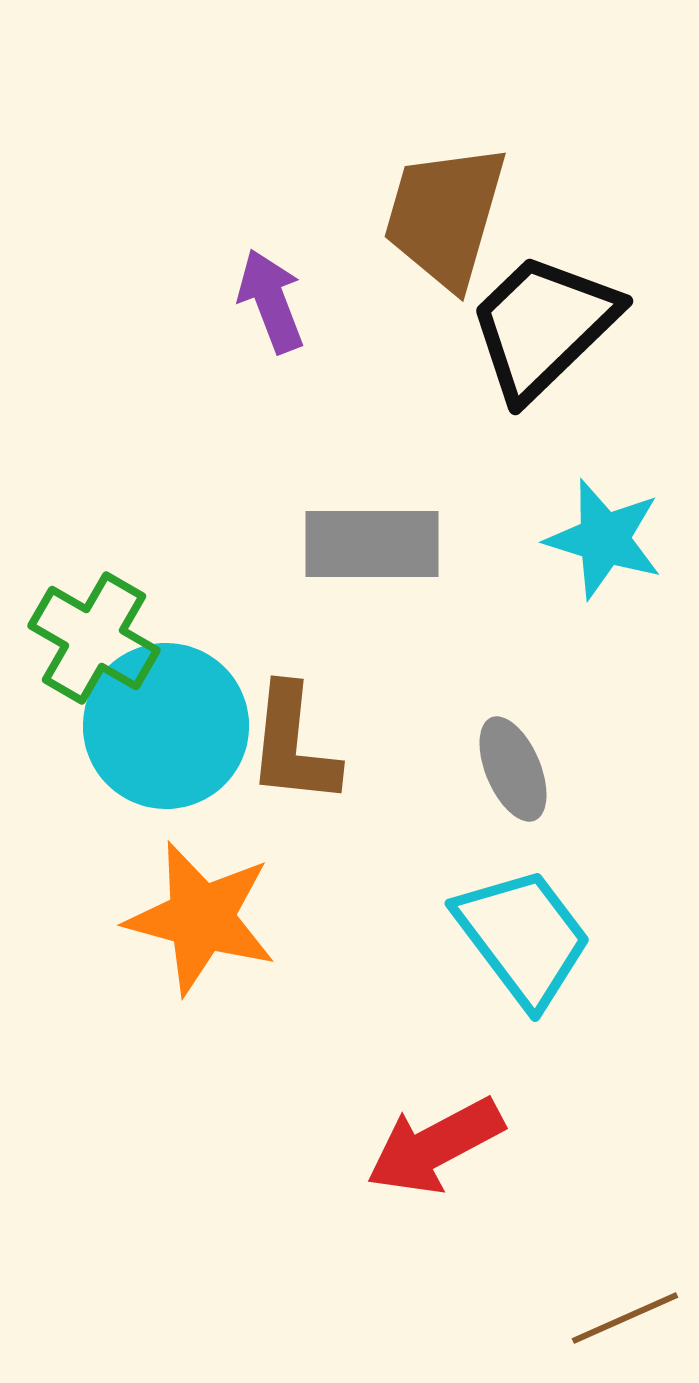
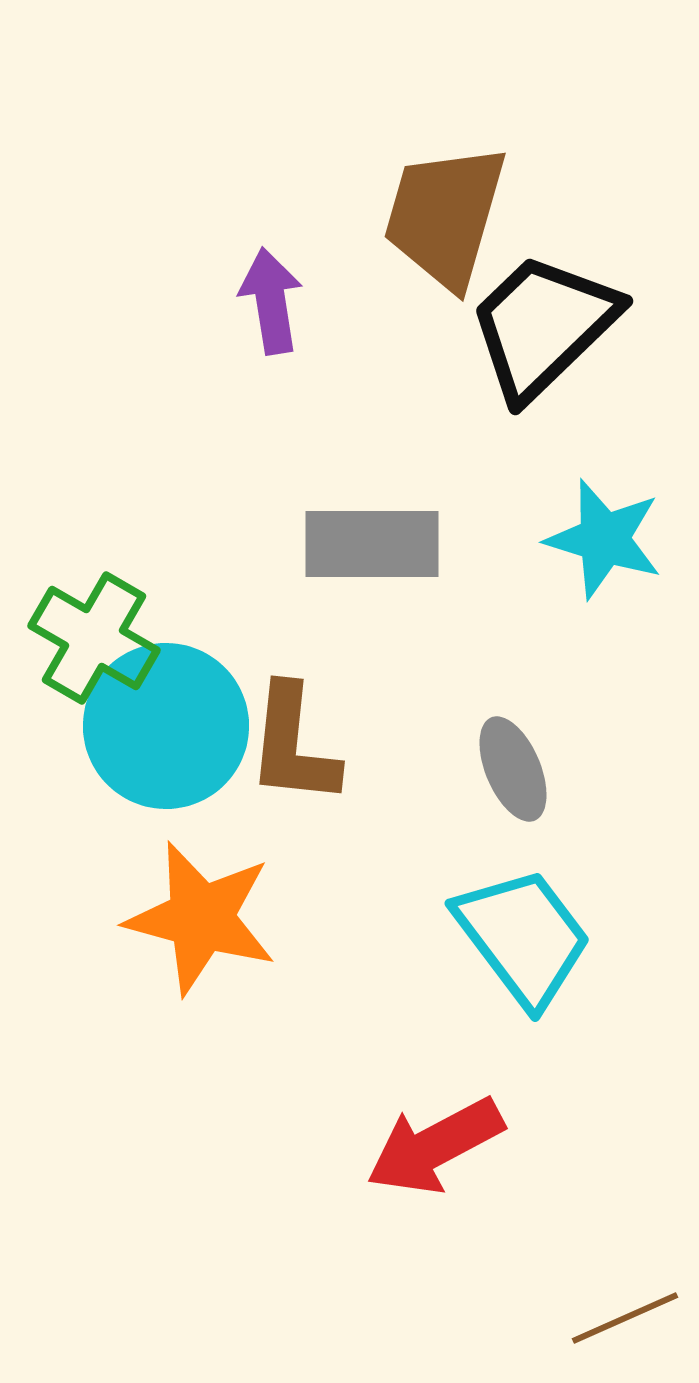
purple arrow: rotated 12 degrees clockwise
